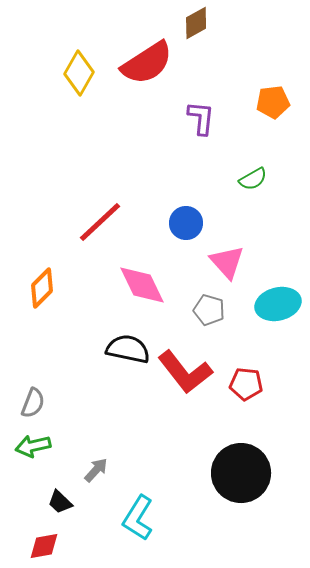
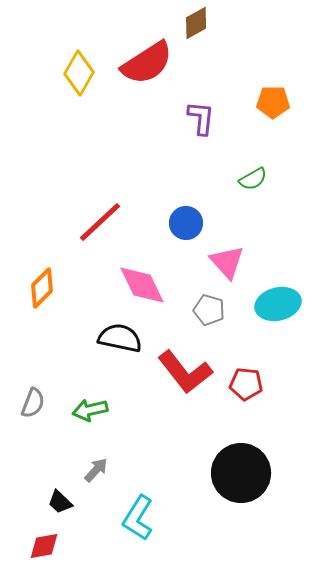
orange pentagon: rotated 8 degrees clockwise
black semicircle: moved 8 px left, 11 px up
green arrow: moved 57 px right, 36 px up
